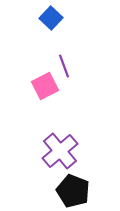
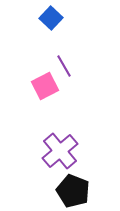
purple line: rotated 10 degrees counterclockwise
